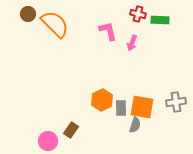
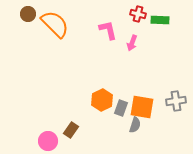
pink L-shape: moved 1 px up
gray cross: moved 1 px up
gray rectangle: rotated 21 degrees clockwise
